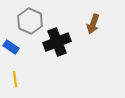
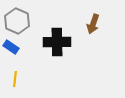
gray hexagon: moved 13 px left
black cross: rotated 20 degrees clockwise
yellow line: rotated 14 degrees clockwise
